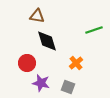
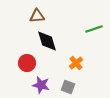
brown triangle: rotated 14 degrees counterclockwise
green line: moved 1 px up
purple star: moved 2 px down
